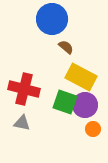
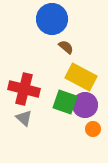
gray triangle: moved 2 px right, 5 px up; rotated 30 degrees clockwise
